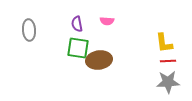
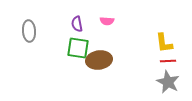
gray ellipse: moved 1 px down
gray star: rotated 30 degrees clockwise
